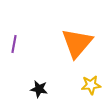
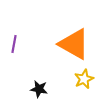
orange triangle: moved 3 px left, 1 px down; rotated 40 degrees counterclockwise
yellow star: moved 7 px left, 6 px up; rotated 18 degrees counterclockwise
